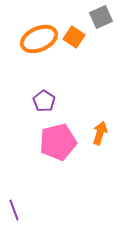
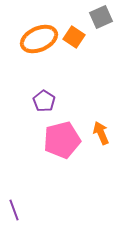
orange arrow: moved 1 px right; rotated 40 degrees counterclockwise
pink pentagon: moved 4 px right, 2 px up
